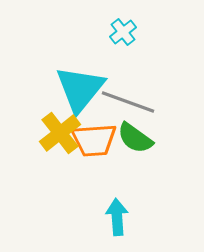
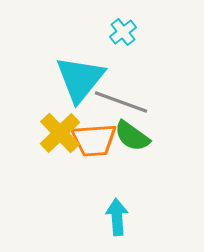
cyan triangle: moved 10 px up
gray line: moved 7 px left
yellow cross: rotated 6 degrees counterclockwise
green semicircle: moved 3 px left, 2 px up
